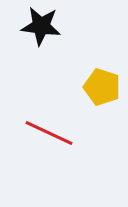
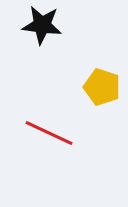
black star: moved 1 px right, 1 px up
